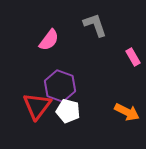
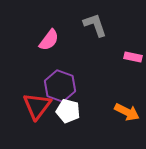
pink rectangle: rotated 48 degrees counterclockwise
